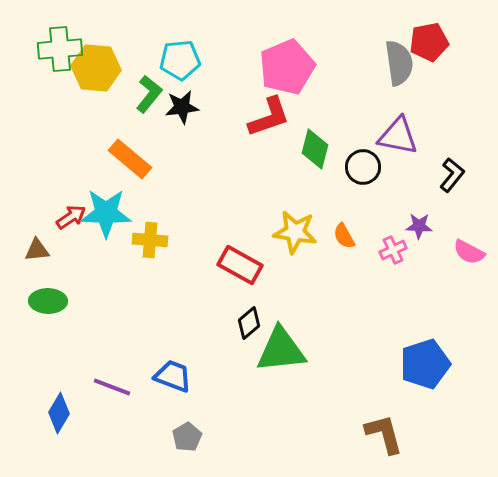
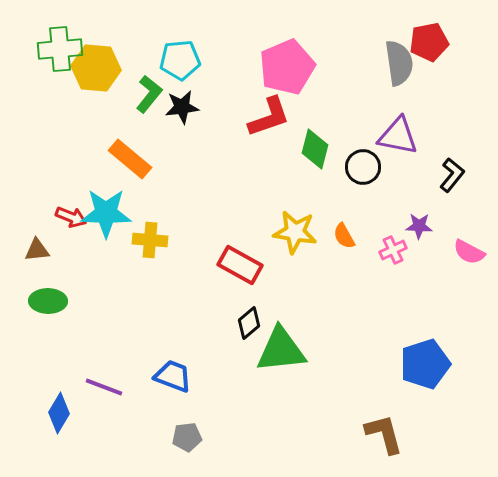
red arrow: rotated 56 degrees clockwise
purple line: moved 8 px left
gray pentagon: rotated 24 degrees clockwise
